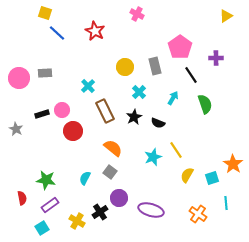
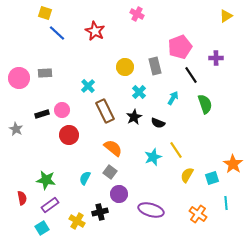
pink pentagon at (180, 47): rotated 15 degrees clockwise
red circle at (73, 131): moved 4 px left, 4 px down
purple circle at (119, 198): moved 4 px up
black cross at (100, 212): rotated 21 degrees clockwise
